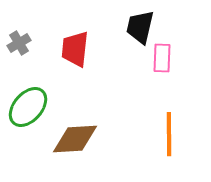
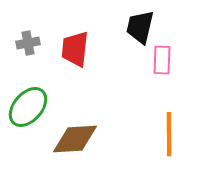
gray cross: moved 9 px right; rotated 20 degrees clockwise
pink rectangle: moved 2 px down
